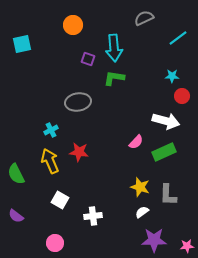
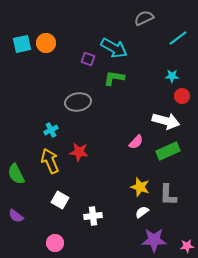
orange circle: moved 27 px left, 18 px down
cyan arrow: rotated 56 degrees counterclockwise
green rectangle: moved 4 px right, 1 px up
